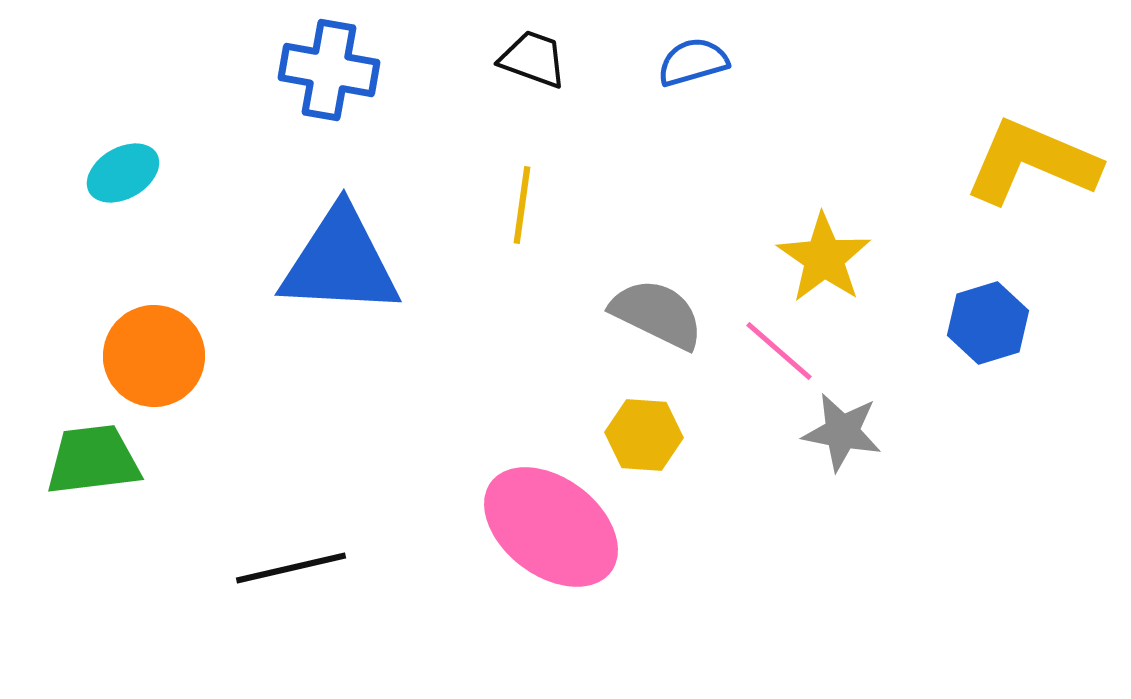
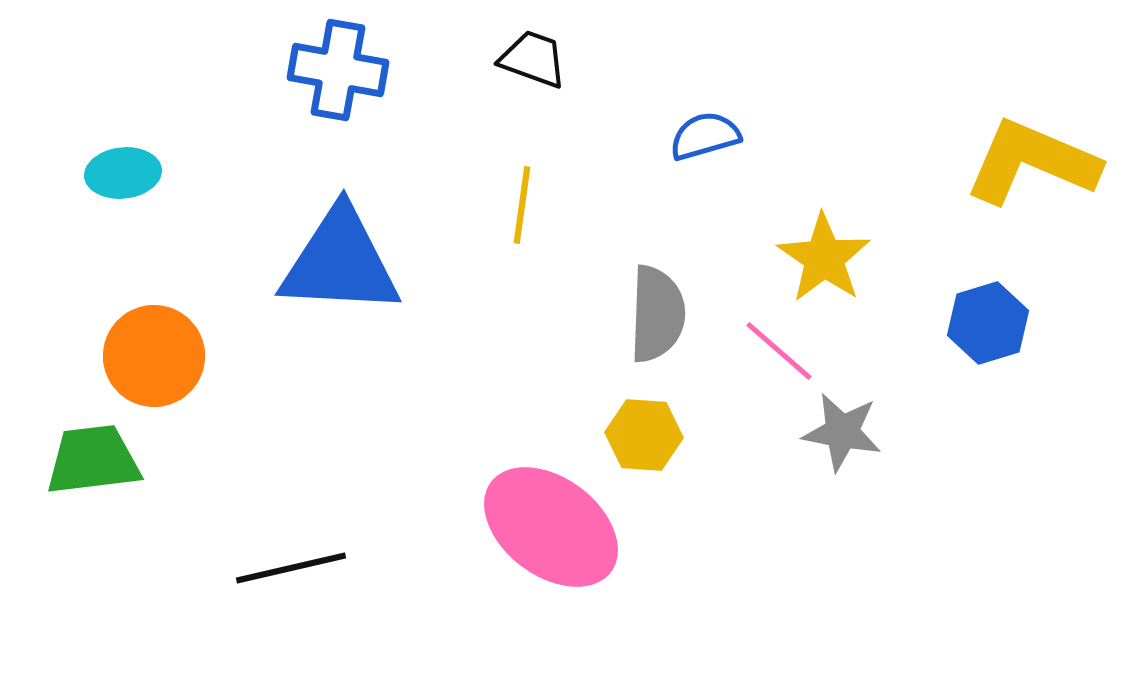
blue semicircle: moved 12 px right, 74 px down
blue cross: moved 9 px right
cyan ellipse: rotated 24 degrees clockwise
gray semicircle: rotated 66 degrees clockwise
